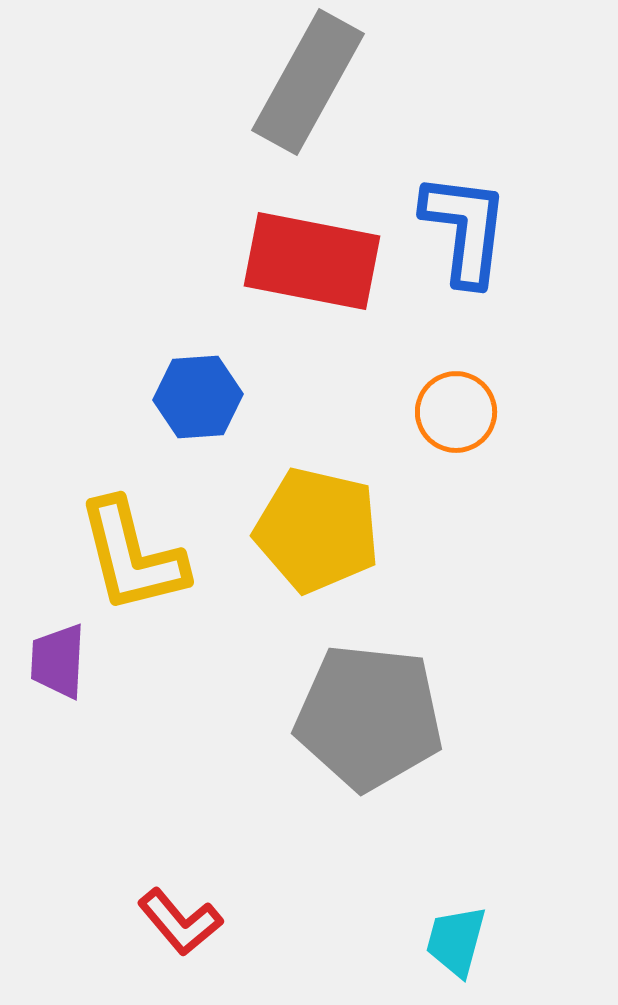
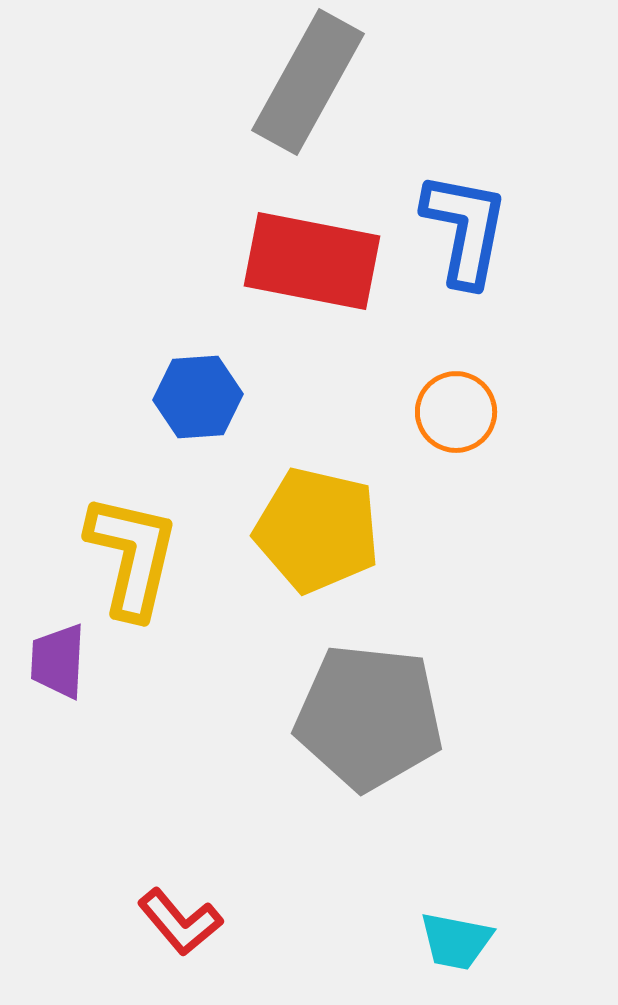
blue L-shape: rotated 4 degrees clockwise
yellow L-shape: rotated 153 degrees counterclockwise
cyan trapezoid: rotated 94 degrees counterclockwise
